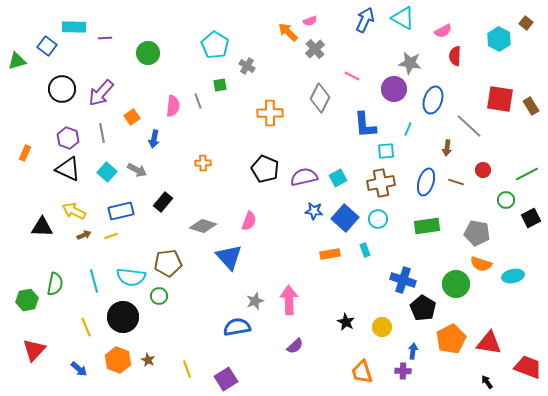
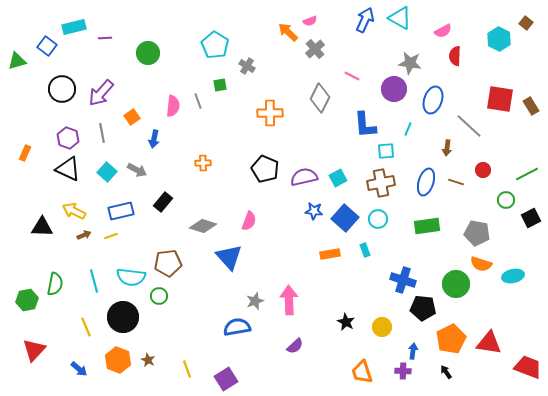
cyan triangle at (403, 18): moved 3 px left
cyan rectangle at (74, 27): rotated 15 degrees counterclockwise
black pentagon at (423, 308): rotated 25 degrees counterclockwise
black arrow at (487, 382): moved 41 px left, 10 px up
